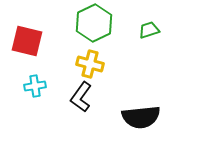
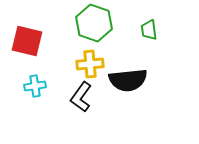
green hexagon: rotated 15 degrees counterclockwise
green trapezoid: rotated 80 degrees counterclockwise
yellow cross: rotated 20 degrees counterclockwise
black semicircle: moved 13 px left, 37 px up
